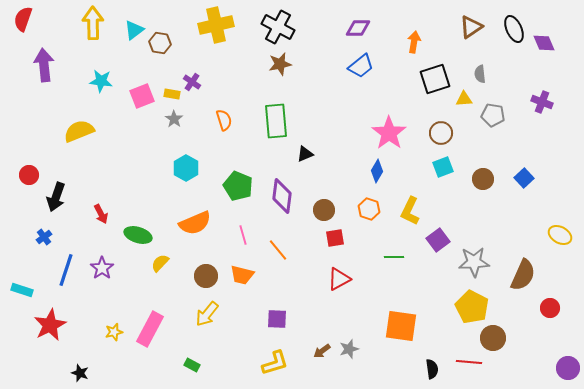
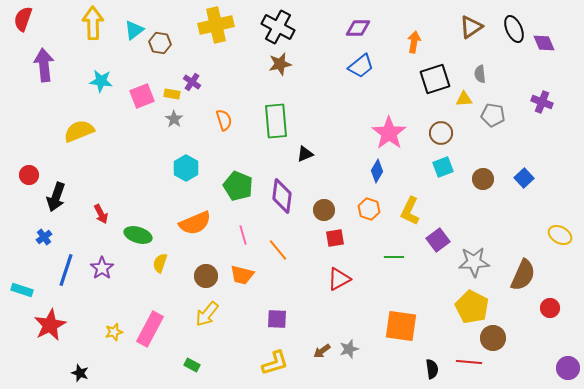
yellow semicircle at (160, 263): rotated 24 degrees counterclockwise
